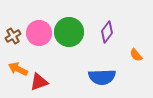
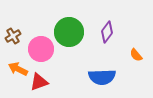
pink circle: moved 2 px right, 16 px down
